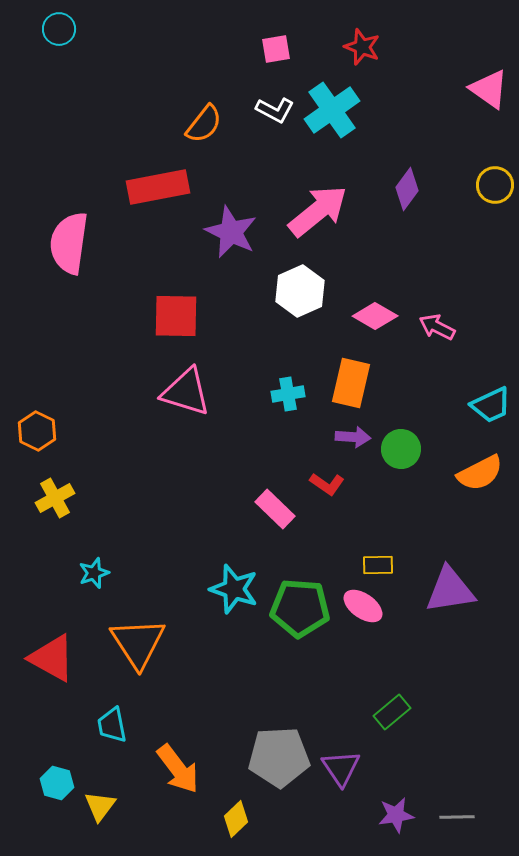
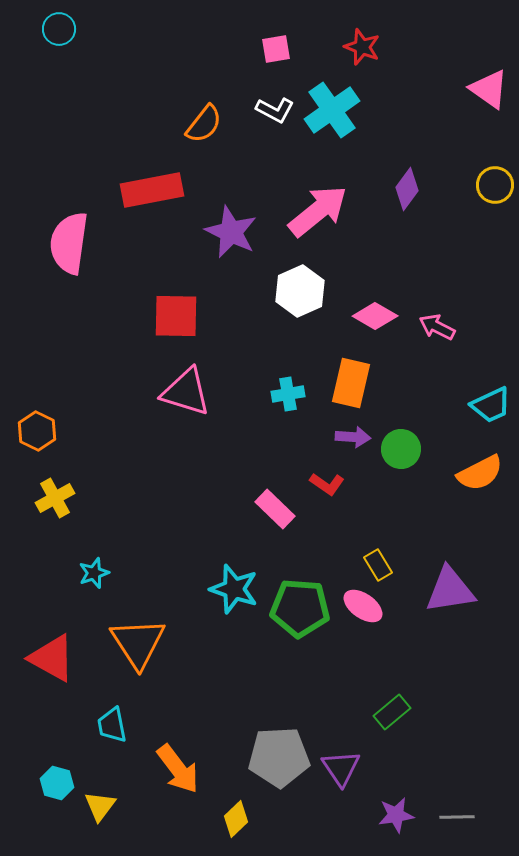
red rectangle at (158, 187): moved 6 px left, 3 px down
yellow rectangle at (378, 565): rotated 60 degrees clockwise
